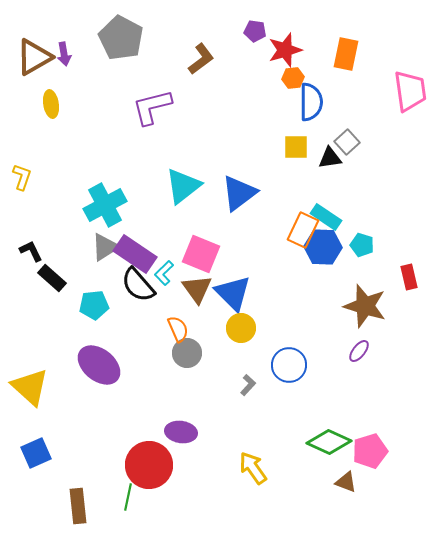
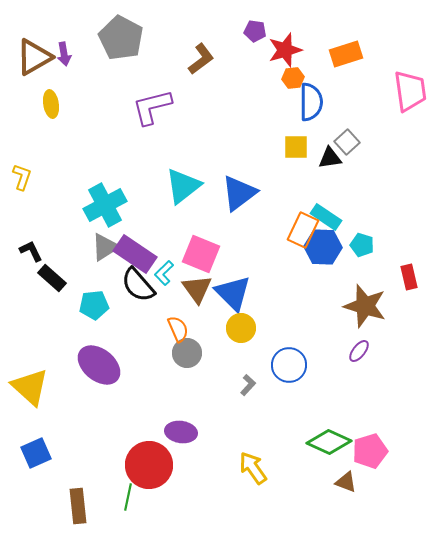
orange rectangle at (346, 54): rotated 60 degrees clockwise
